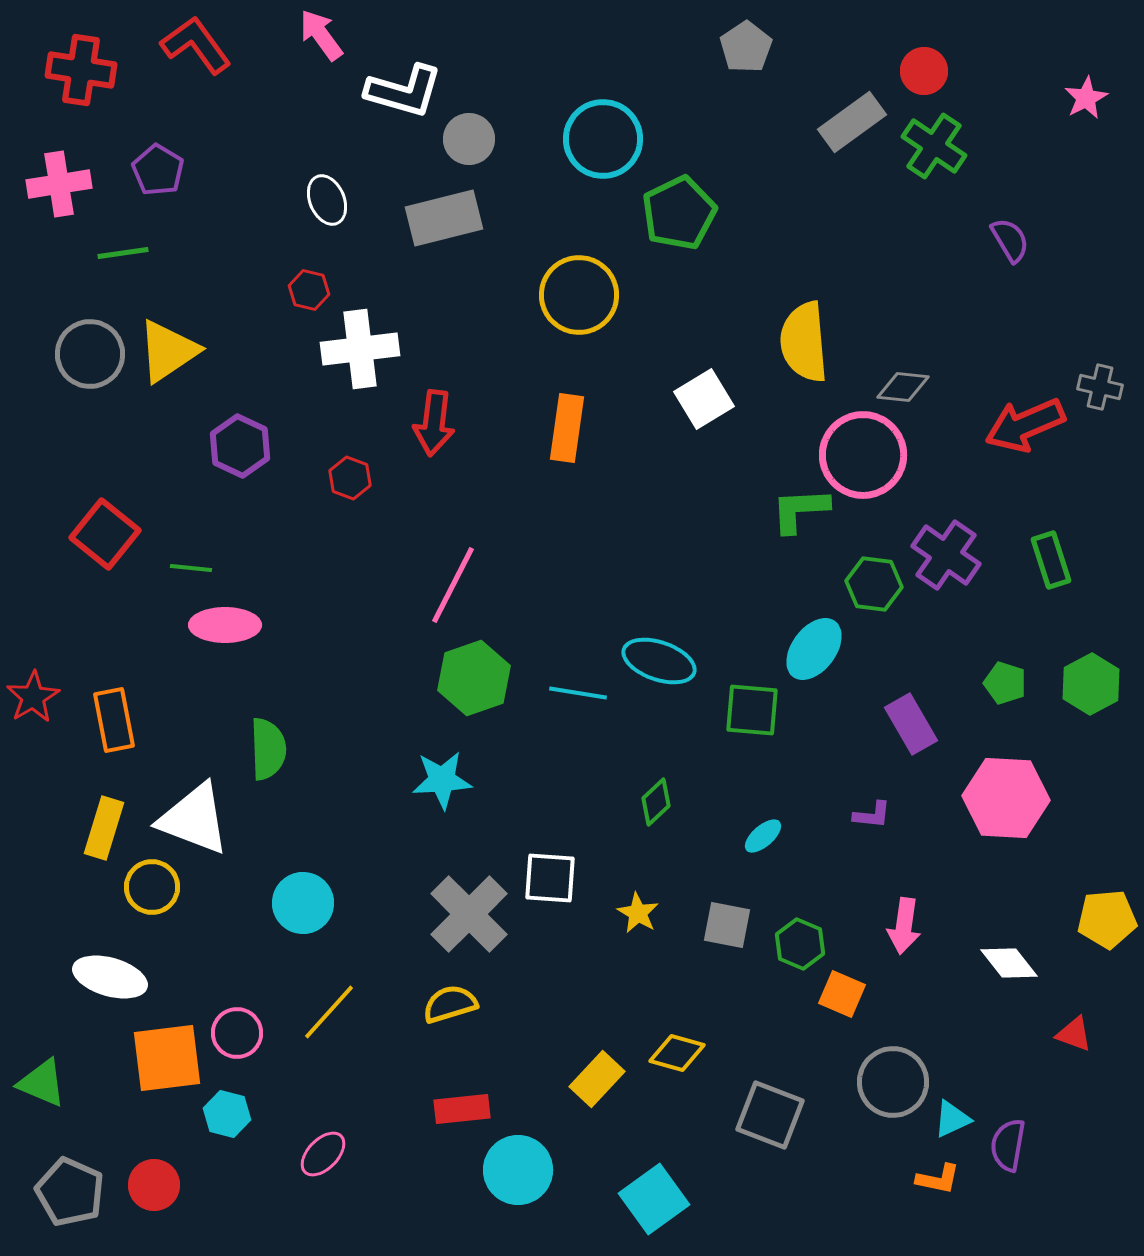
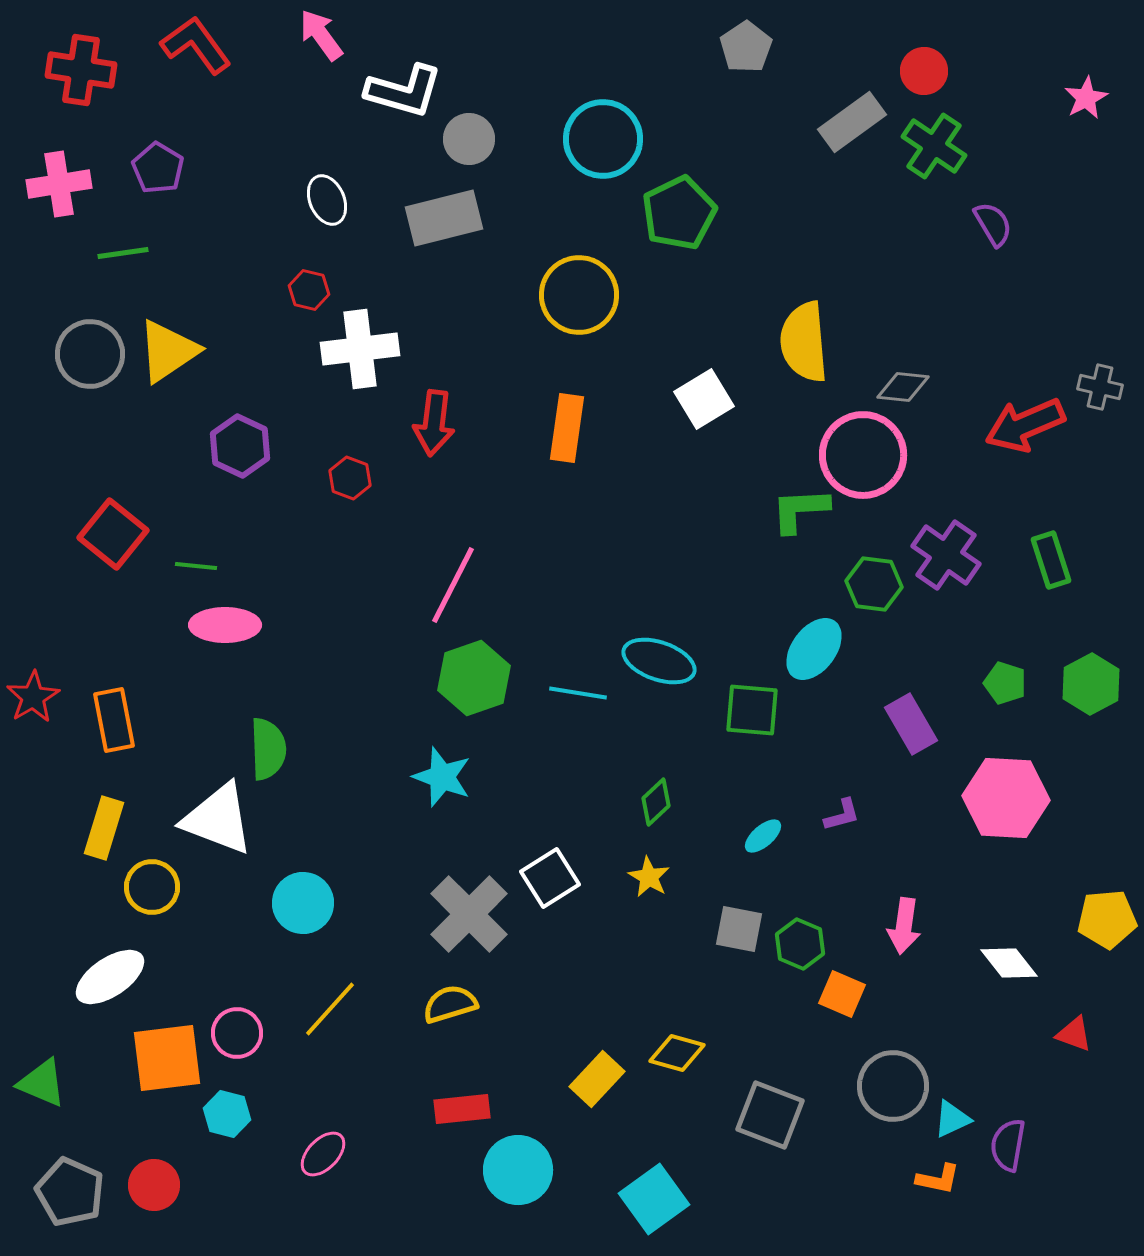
purple pentagon at (158, 170): moved 2 px up
purple semicircle at (1010, 240): moved 17 px left, 16 px up
red square at (105, 534): moved 8 px right
green line at (191, 568): moved 5 px right, 2 px up
cyan star at (442, 780): moved 3 px up; rotated 24 degrees clockwise
purple L-shape at (872, 815): moved 30 px left; rotated 21 degrees counterclockwise
white triangle at (194, 819): moved 24 px right
white square at (550, 878): rotated 36 degrees counterclockwise
yellow star at (638, 913): moved 11 px right, 36 px up
gray square at (727, 925): moved 12 px right, 4 px down
white ellipse at (110, 977): rotated 50 degrees counterclockwise
yellow line at (329, 1012): moved 1 px right, 3 px up
gray circle at (893, 1082): moved 4 px down
